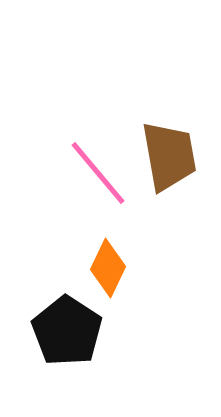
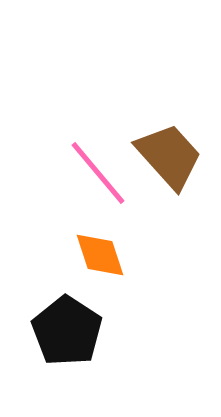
brown trapezoid: rotated 32 degrees counterclockwise
orange diamond: moved 8 px left, 13 px up; rotated 44 degrees counterclockwise
